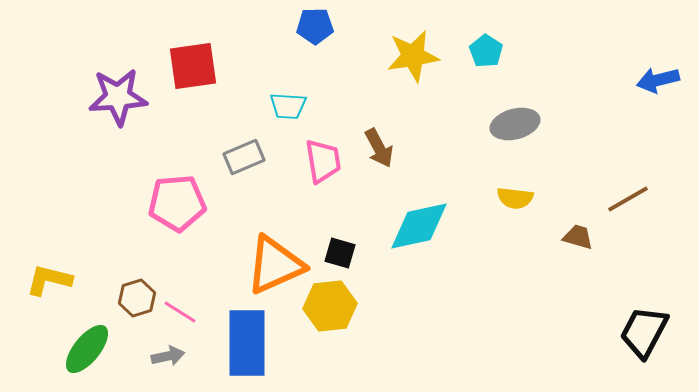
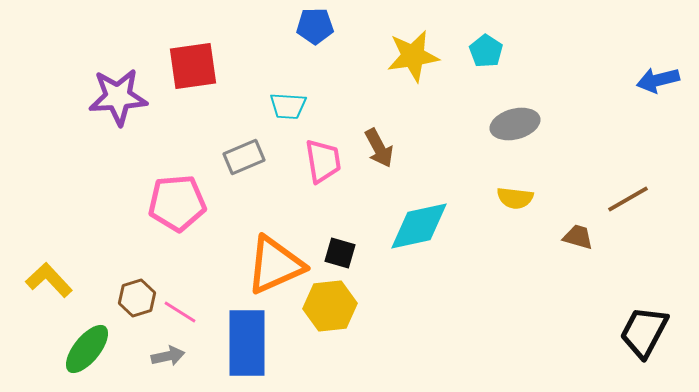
yellow L-shape: rotated 33 degrees clockwise
